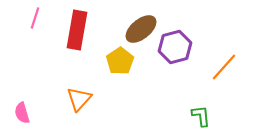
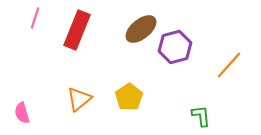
red rectangle: rotated 12 degrees clockwise
yellow pentagon: moved 9 px right, 36 px down
orange line: moved 5 px right, 2 px up
orange triangle: rotated 8 degrees clockwise
